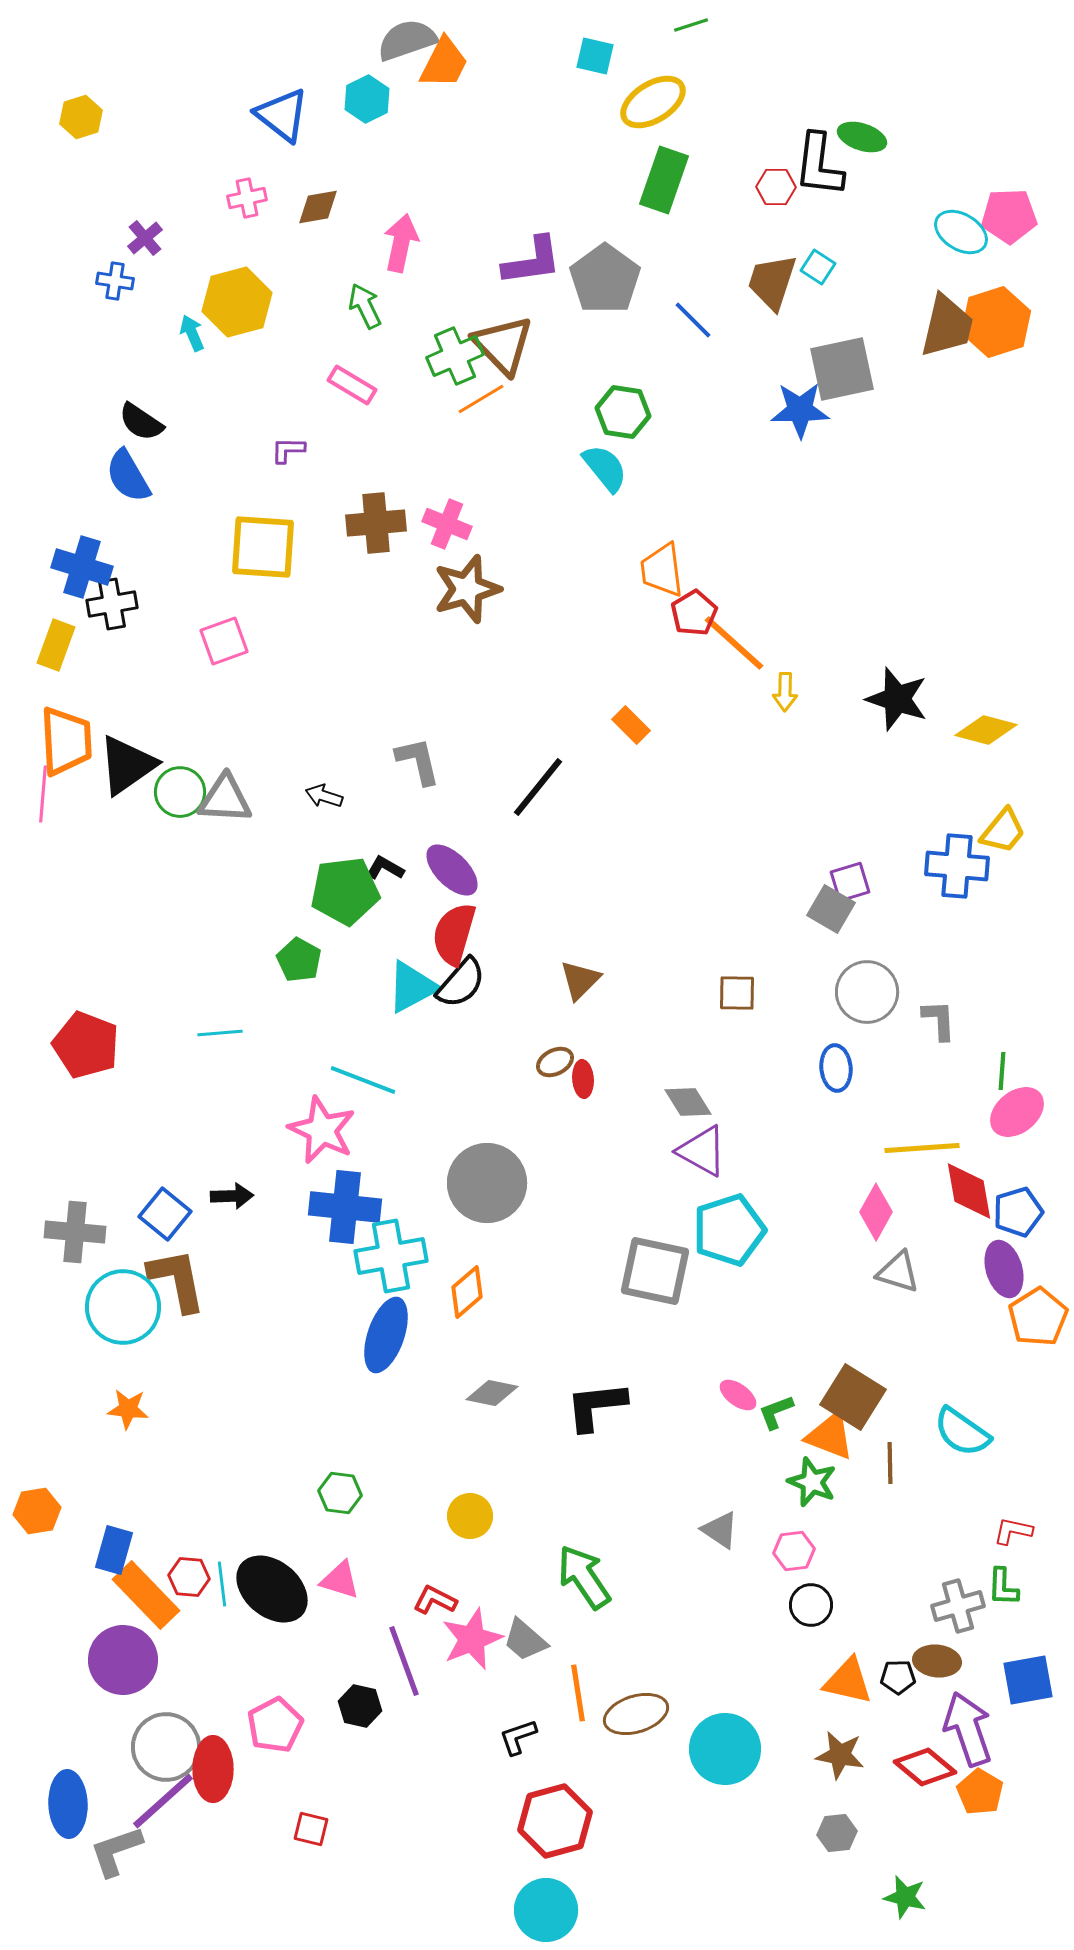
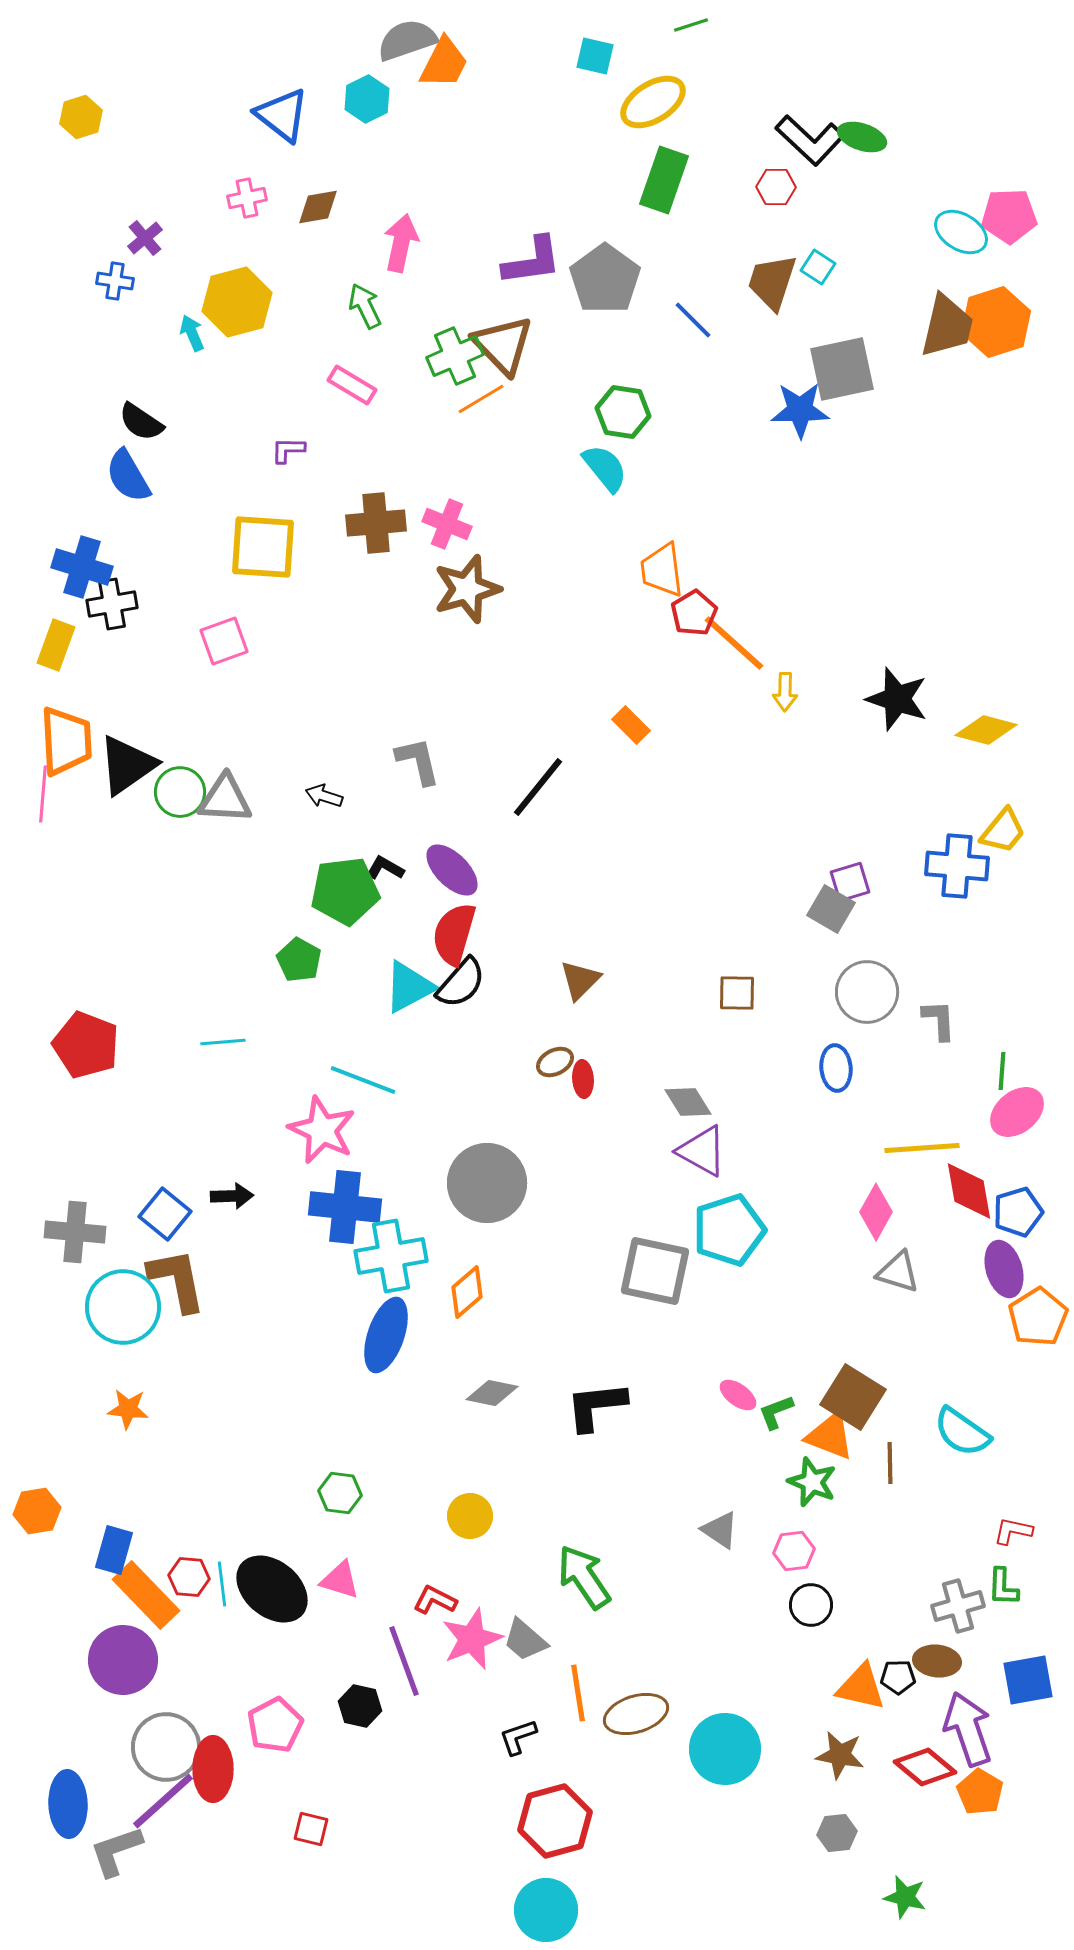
black L-shape at (819, 165): moved 9 px left, 25 px up; rotated 54 degrees counterclockwise
cyan triangle at (412, 987): moved 3 px left
cyan line at (220, 1033): moved 3 px right, 9 px down
orange triangle at (848, 1681): moved 13 px right, 6 px down
